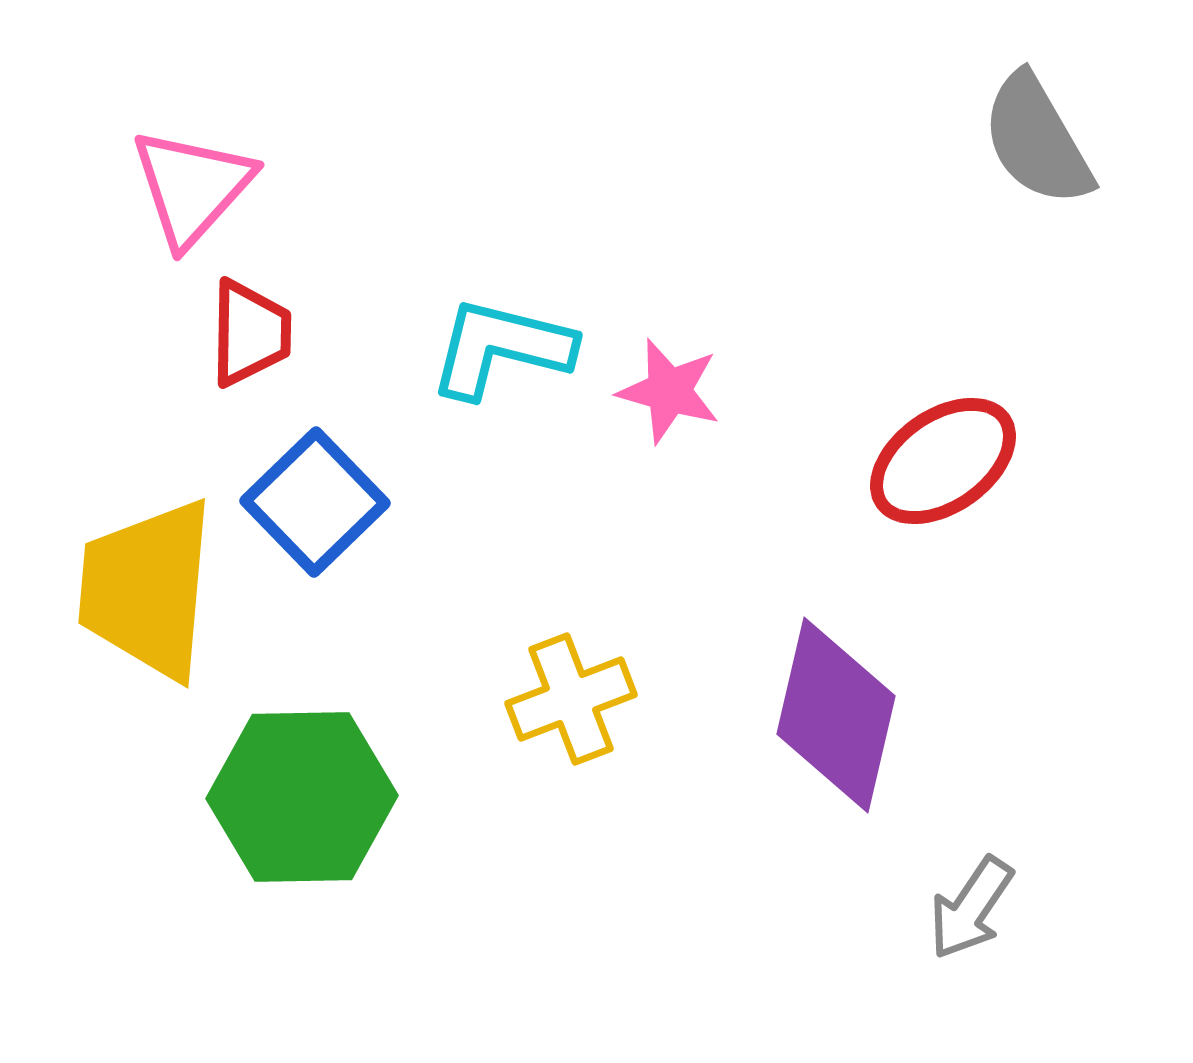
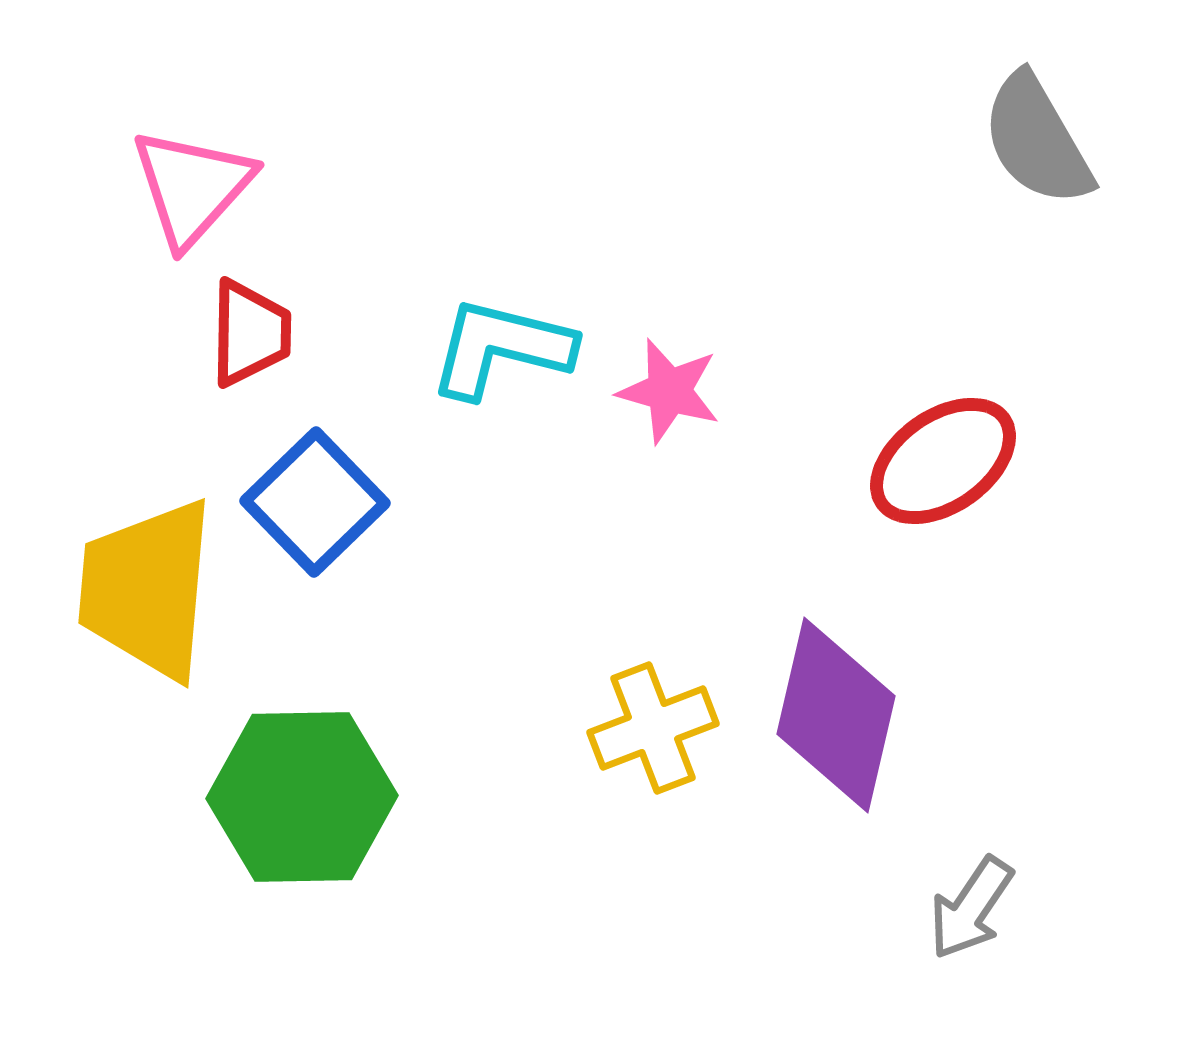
yellow cross: moved 82 px right, 29 px down
